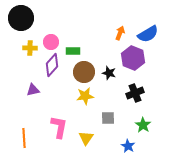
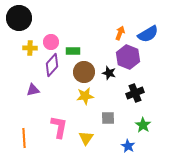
black circle: moved 2 px left
purple hexagon: moved 5 px left, 1 px up
